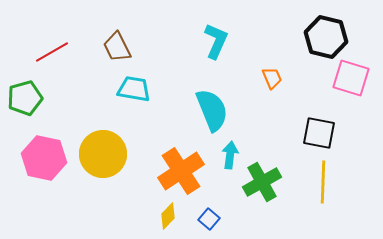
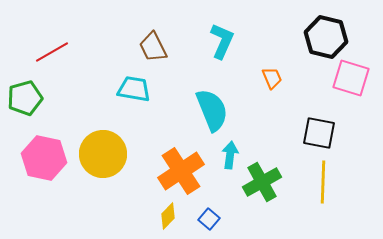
cyan L-shape: moved 6 px right
brown trapezoid: moved 36 px right
